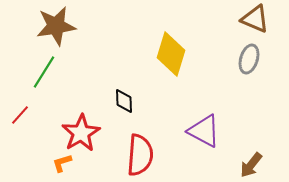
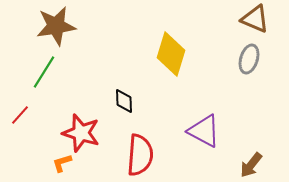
red star: rotated 24 degrees counterclockwise
